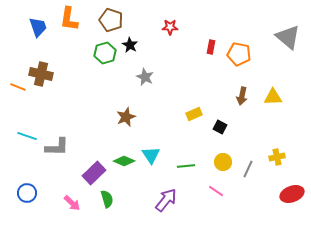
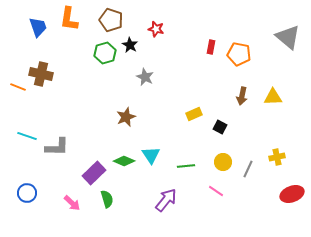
red star: moved 14 px left, 2 px down; rotated 14 degrees clockwise
